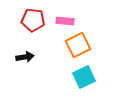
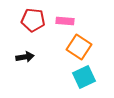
orange square: moved 1 px right, 2 px down; rotated 30 degrees counterclockwise
